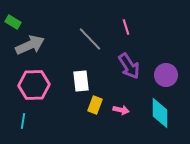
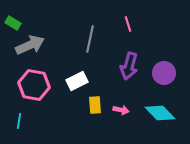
green rectangle: moved 1 px down
pink line: moved 2 px right, 3 px up
gray line: rotated 56 degrees clockwise
purple arrow: rotated 48 degrees clockwise
purple circle: moved 2 px left, 2 px up
white rectangle: moved 4 px left; rotated 70 degrees clockwise
pink hexagon: rotated 12 degrees clockwise
yellow rectangle: rotated 24 degrees counterclockwise
cyan diamond: rotated 44 degrees counterclockwise
cyan line: moved 4 px left
